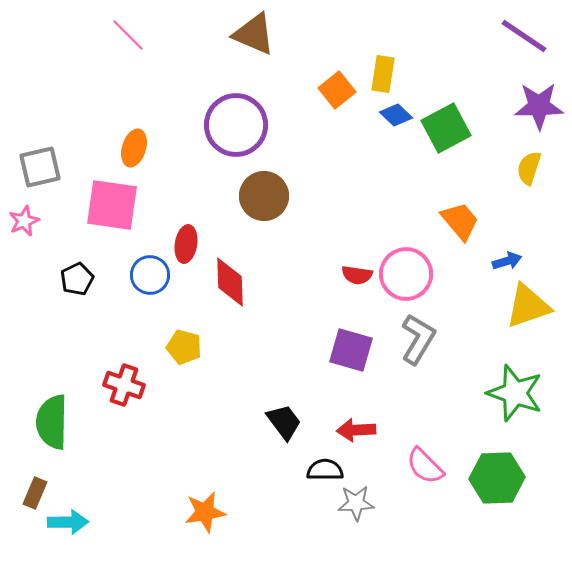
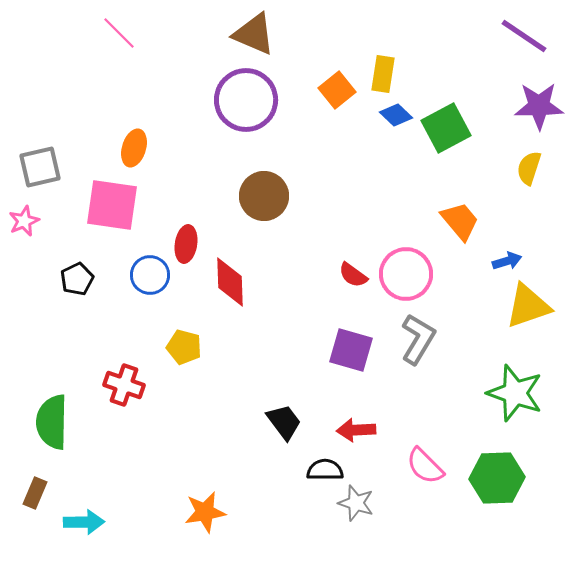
pink line: moved 9 px left, 2 px up
purple circle: moved 10 px right, 25 px up
red semicircle: moved 4 px left; rotated 28 degrees clockwise
gray star: rotated 21 degrees clockwise
cyan arrow: moved 16 px right
